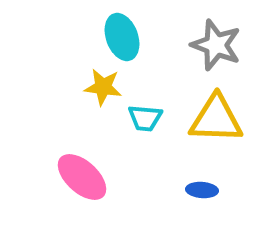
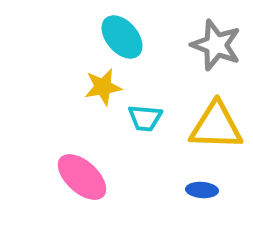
cyan ellipse: rotated 21 degrees counterclockwise
yellow star: rotated 18 degrees counterclockwise
yellow triangle: moved 7 px down
